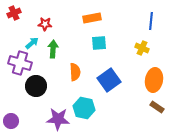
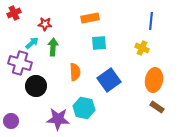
orange rectangle: moved 2 px left
green arrow: moved 2 px up
